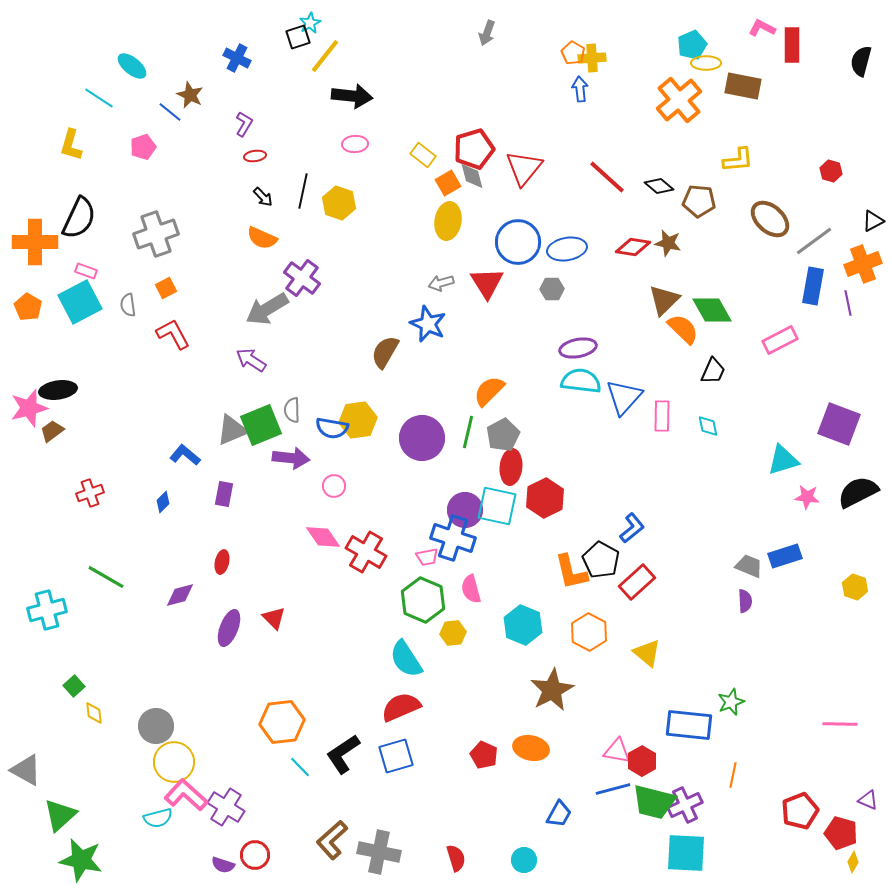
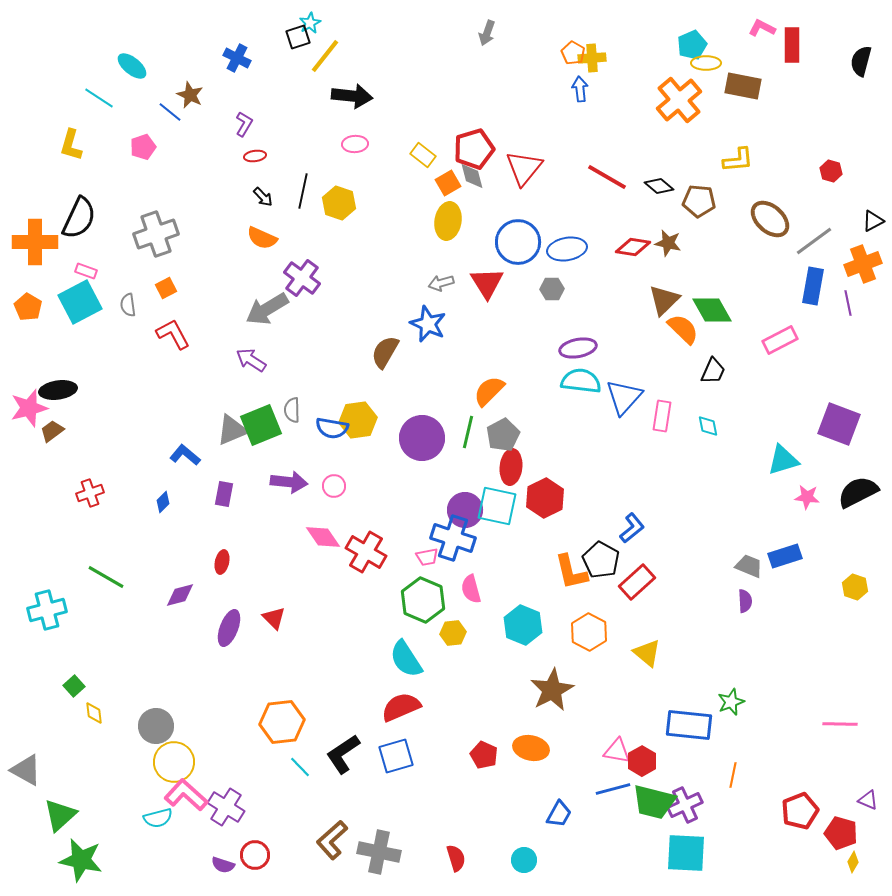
red line at (607, 177): rotated 12 degrees counterclockwise
pink rectangle at (662, 416): rotated 8 degrees clockwise
purple arrow at (291, 458): moved 2 px left, 24 px down
